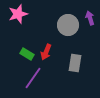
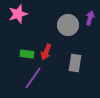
purple arrow: rotated 32 degrees clockwise
green rectangle: rotated 24 degrees counterclockwise
